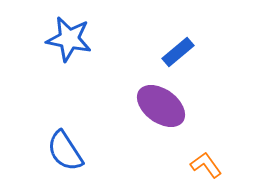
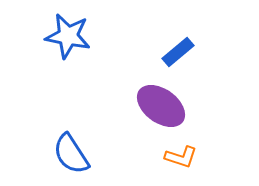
blue star: moved 1 px left, 3 px up
blue semicircle: moved 6 px right, 3 px down
orange L-shape: moved 25 px left, 8 px up; rotated 144 degrees clockwise
